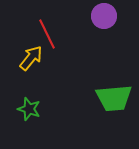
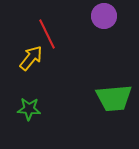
green star: rotated 15 degrees counterclockwise
